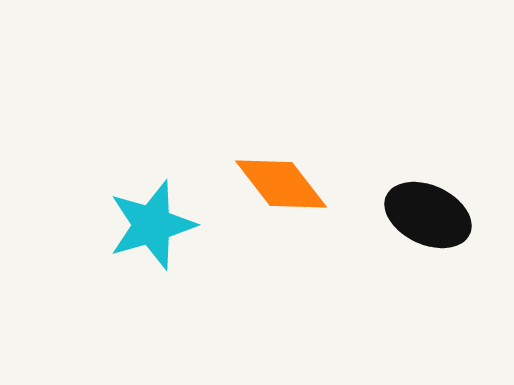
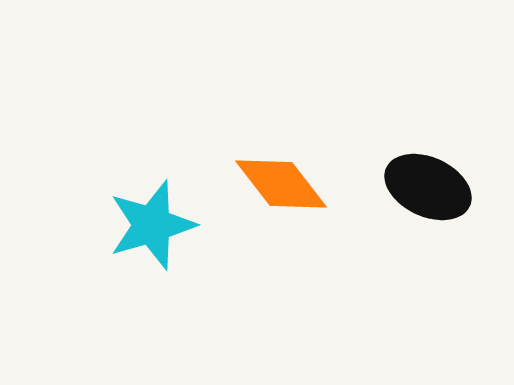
black ellipse: moved 28 px up
